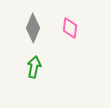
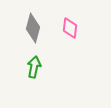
gray diamond: rotated 8 degrees counterclockwise
